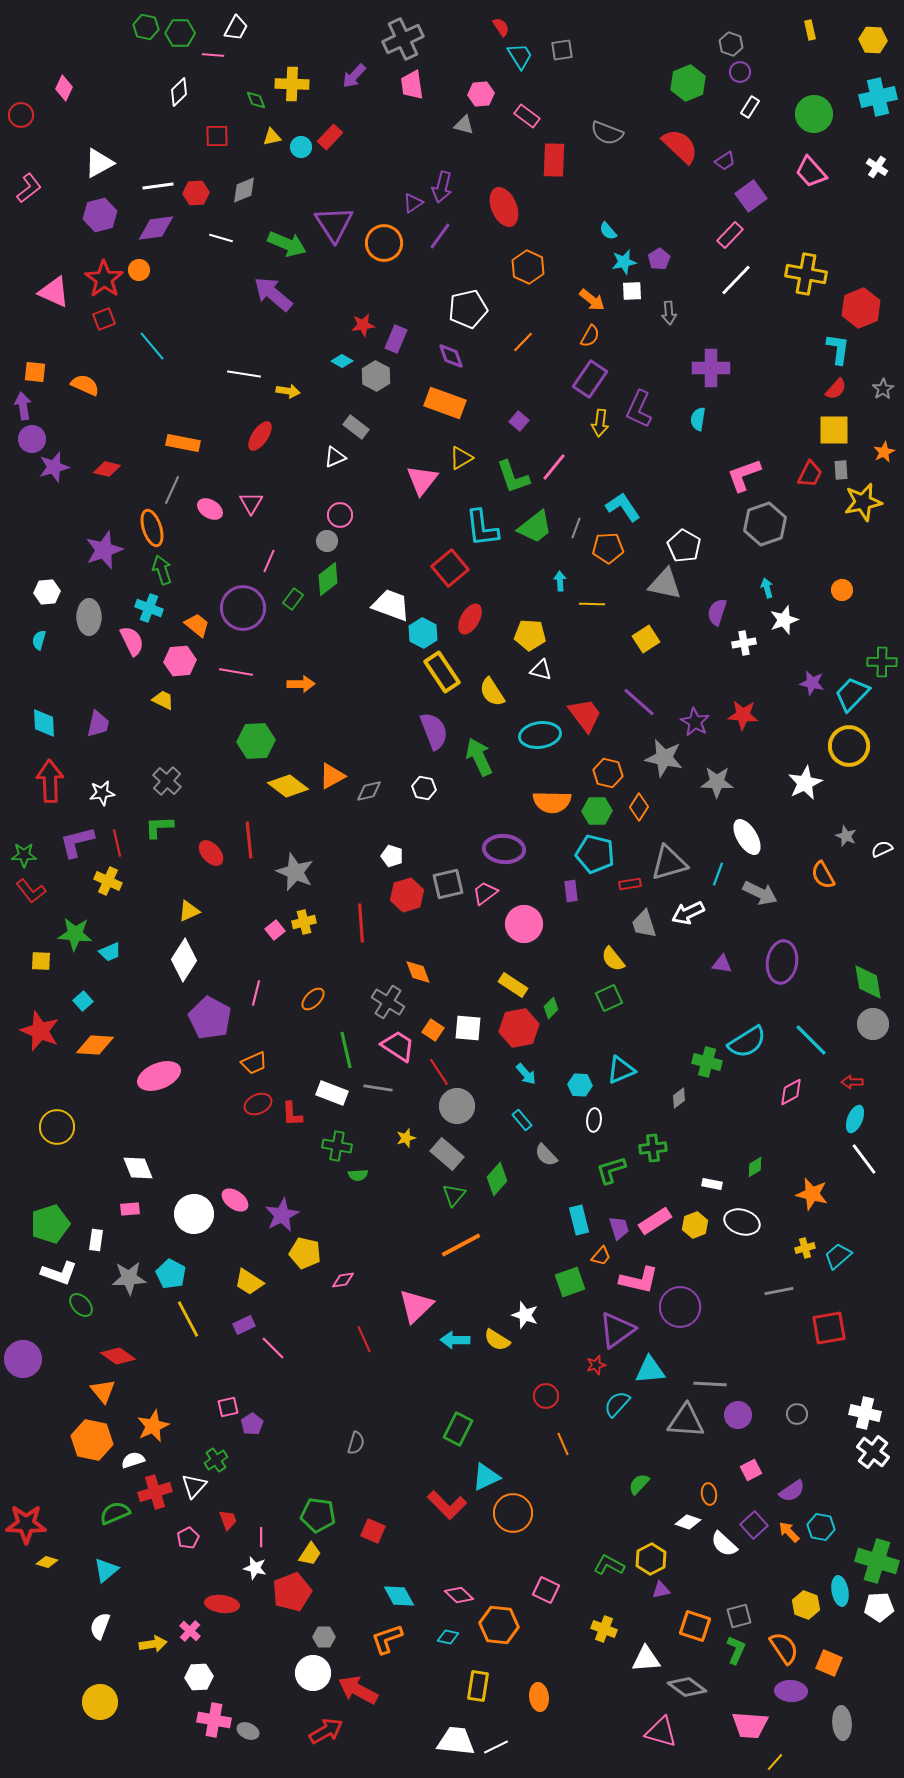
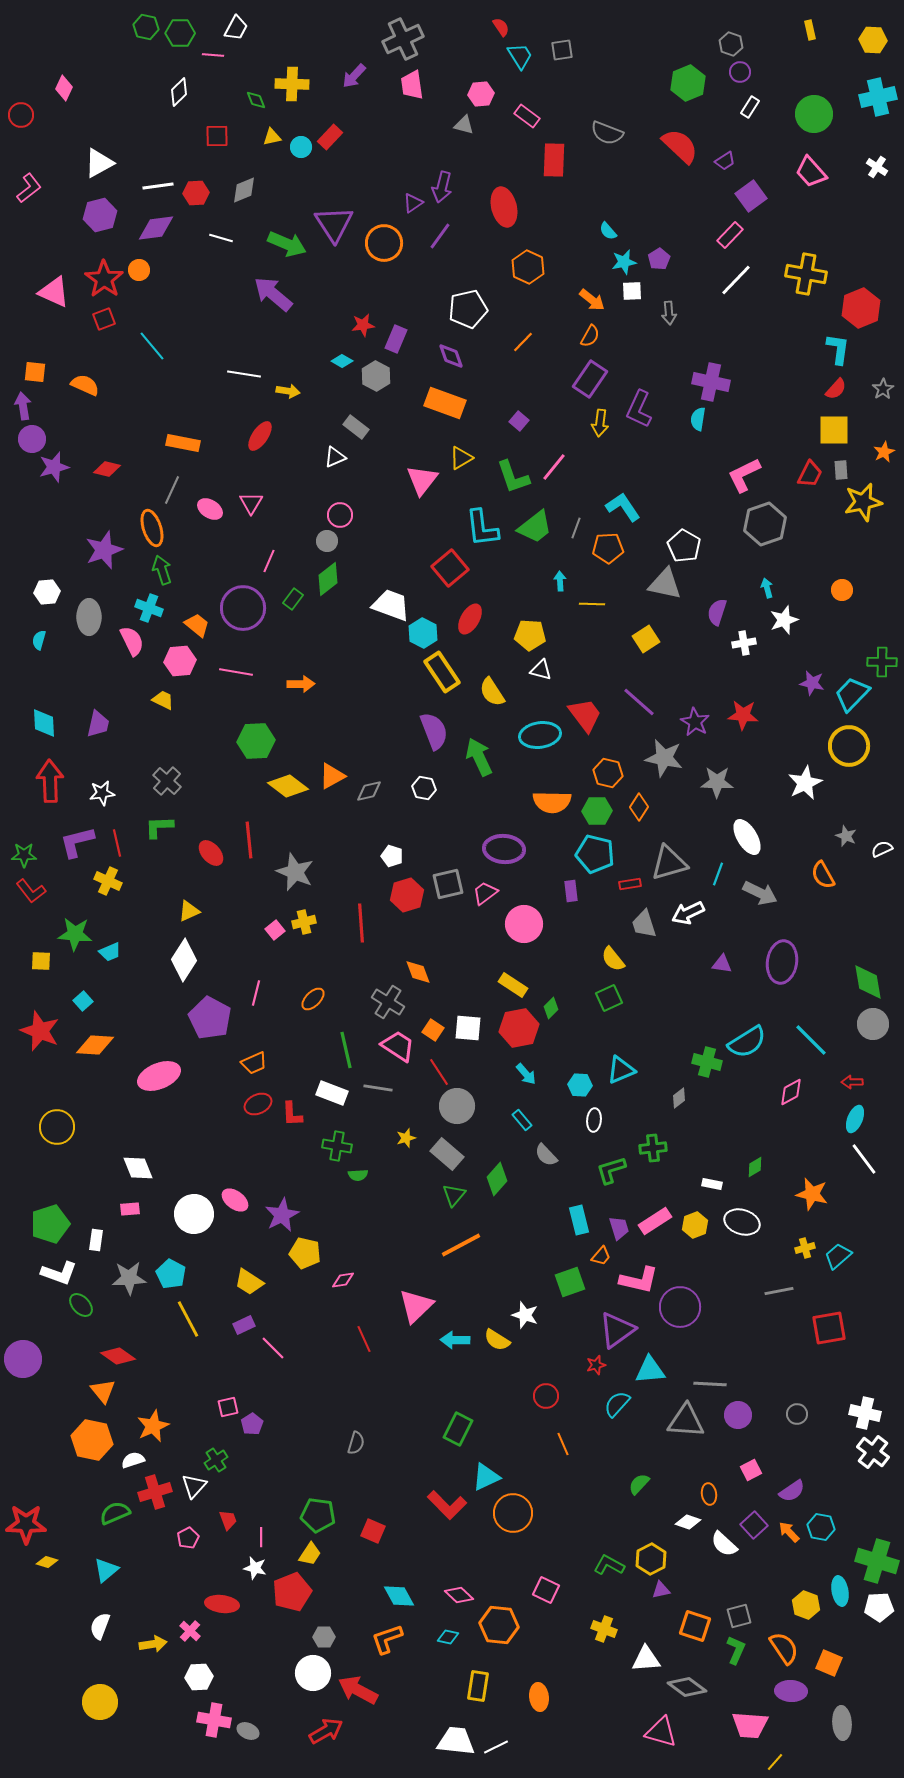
red ellipse at (504, 207): rotated 9 degrees clockwise
purple cross at (711, 368): moved 14 px down; rotated 12 degrees clockwise
pink L-shape at (744, 475): rotated 6 degrees counterclockwise
